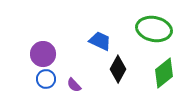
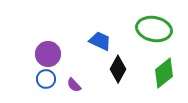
purple circle: moved 5 px right
